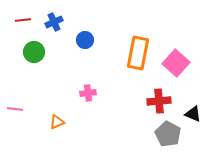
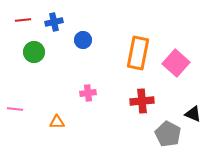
blue cross: rotated 12 degrees clockwise
blue circle: moved 2 px left
red cross: moved 17 px left
orange triangle: rotated 21 degrees clockwise
